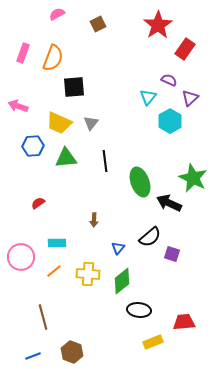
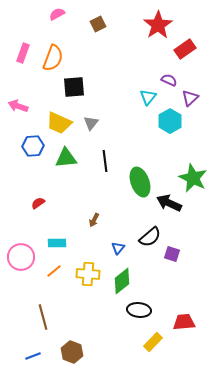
red rectangle: rotated 20 degrees clockwise
brown arrow: rotated 24 degrees clockwise
yellow rectangle: rotated 24 degrees counterclockwise
